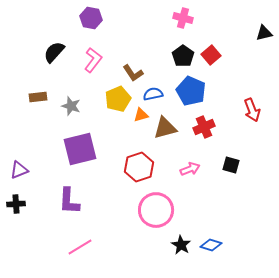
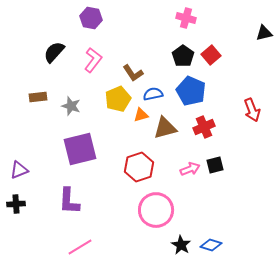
pink cross: moved 3 px right
black square: moved 16 px left; rotated 30 degrees counterclockwise
